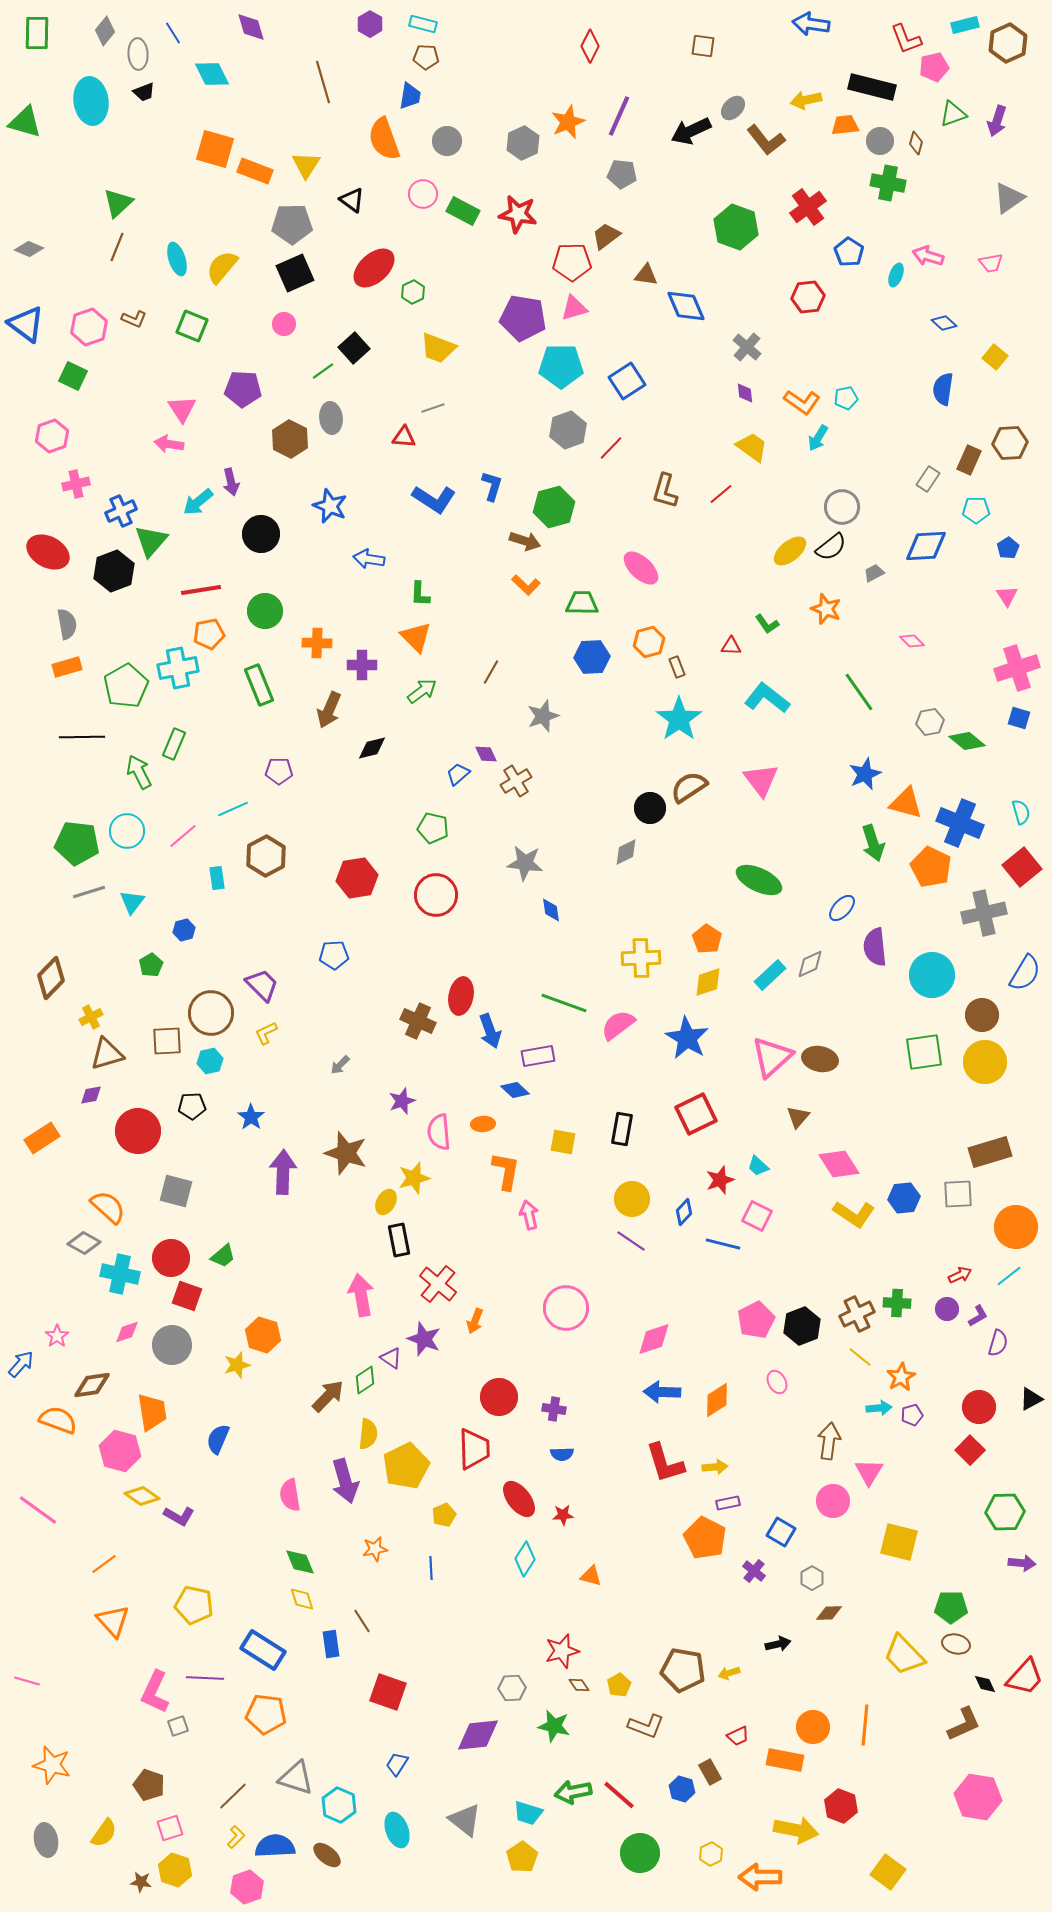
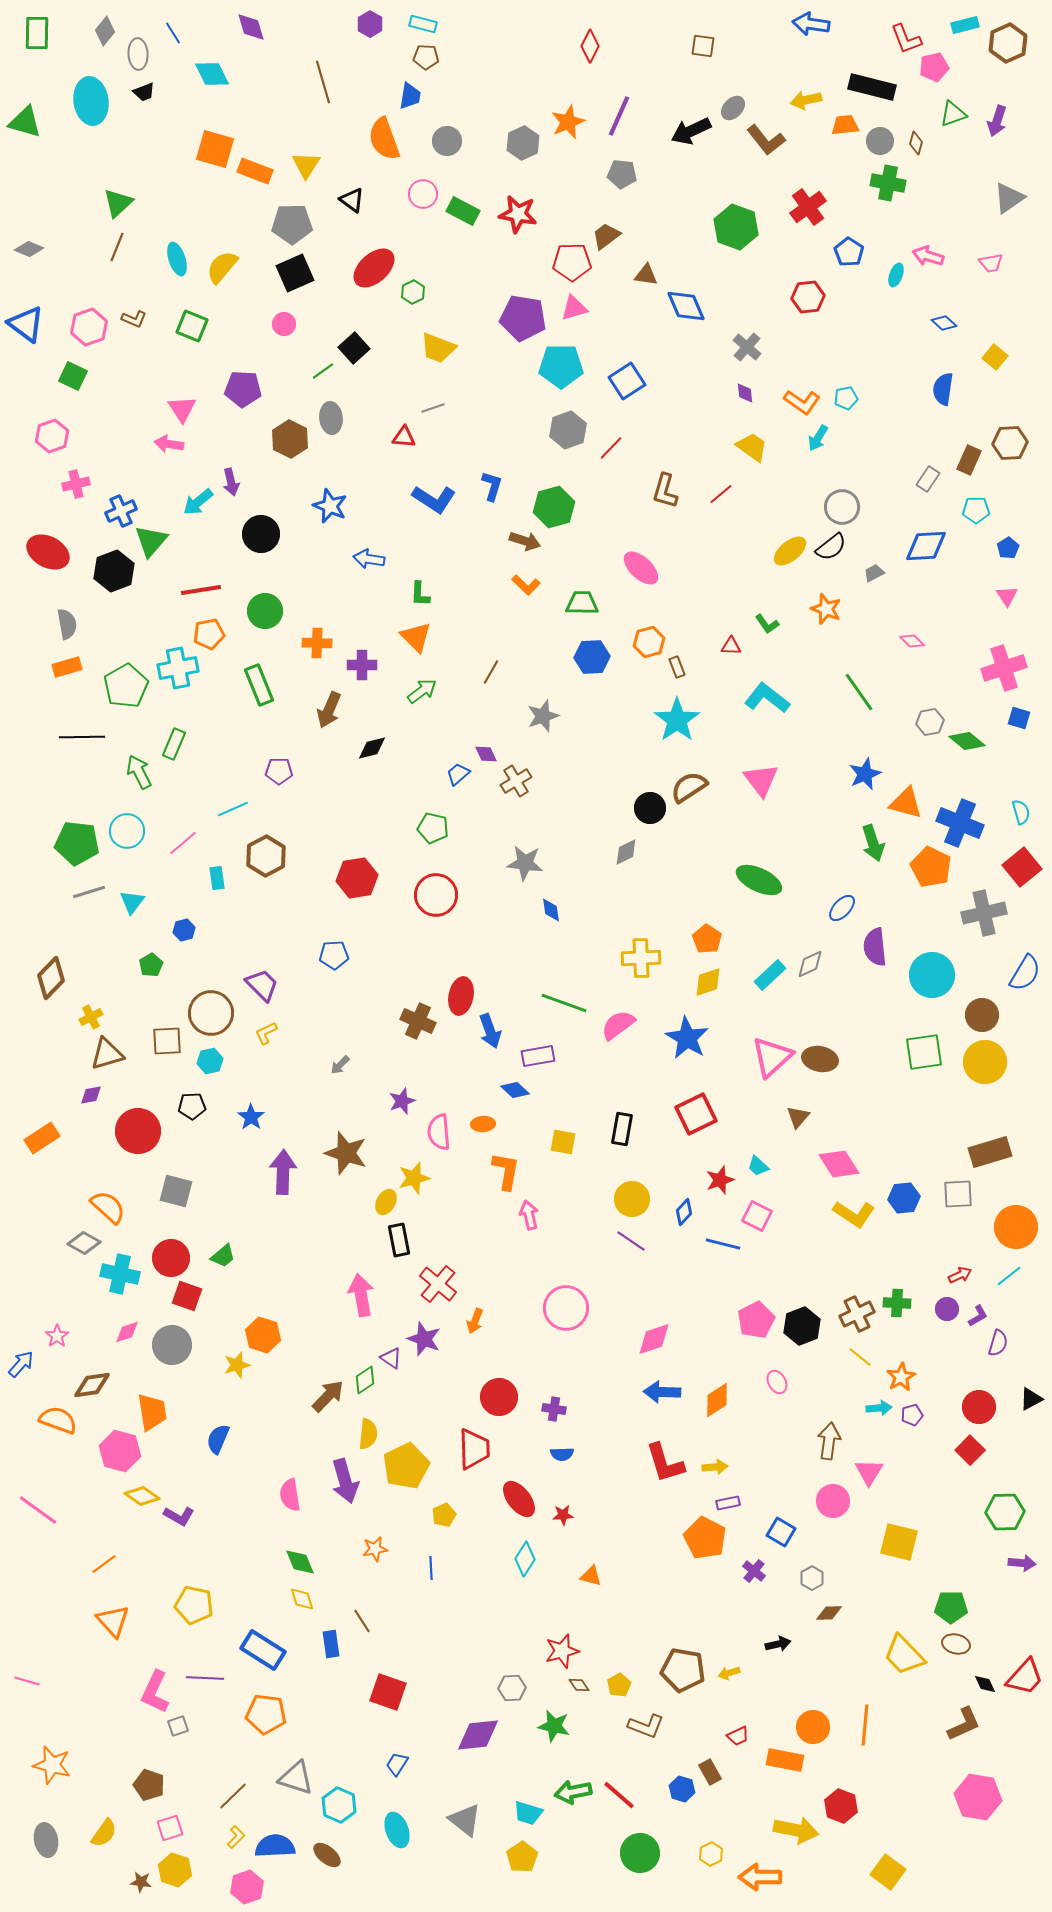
pink cross at (1017, 668): moved 13 px left
cyan star at (679, 719): moved 2 px left, 1 px down
pink line at (183, 836): moved 7 px down
